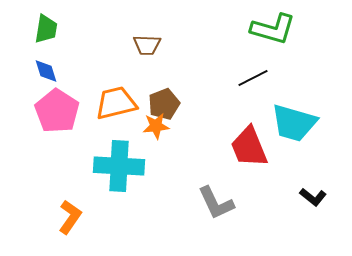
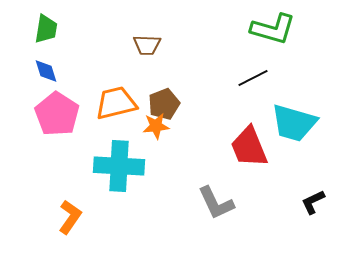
pink pentagon: moved 3 px down
black L-shape: moved 5 px down; rotated 116 degrees clockwise
